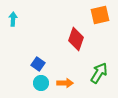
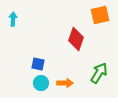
blue square: rotated 24 degrees counterclockwise
